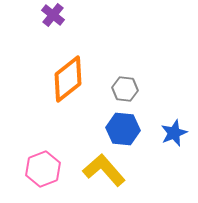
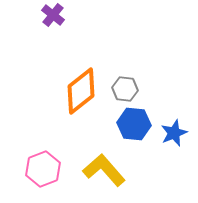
orange diamond: moved 13 px right, 12 px down
blue hexagon: moved 11 px right, 5 px up
